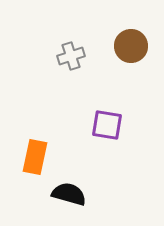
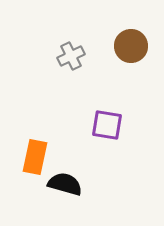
gray cross: rotated 8 degrees counterclockwise
black semicircle: moved 4 px left, 10 px up
